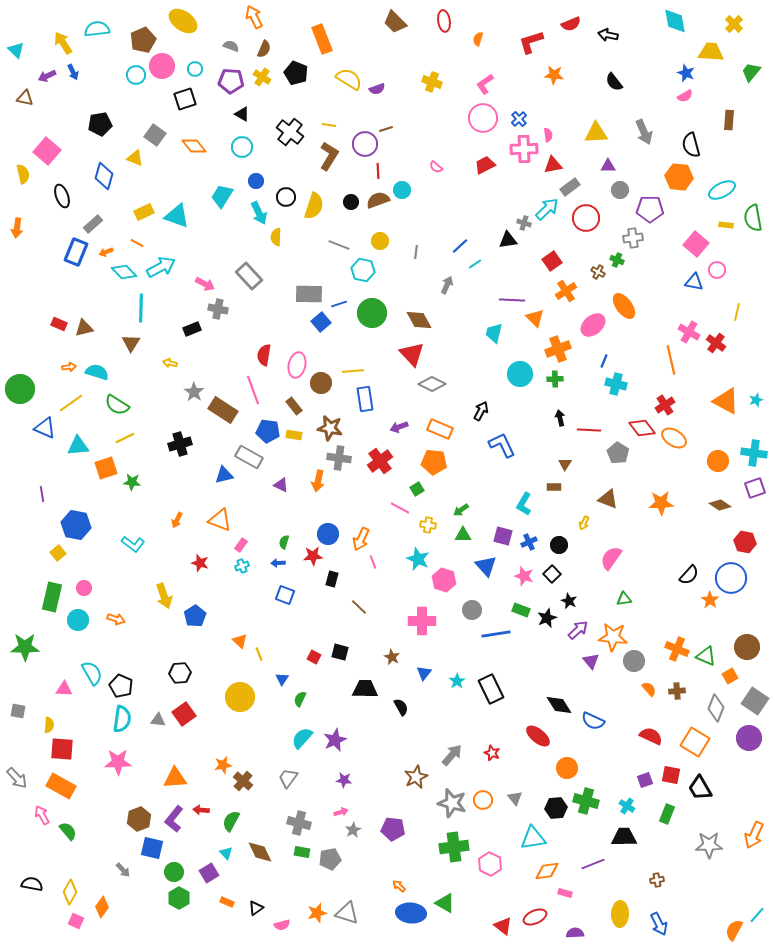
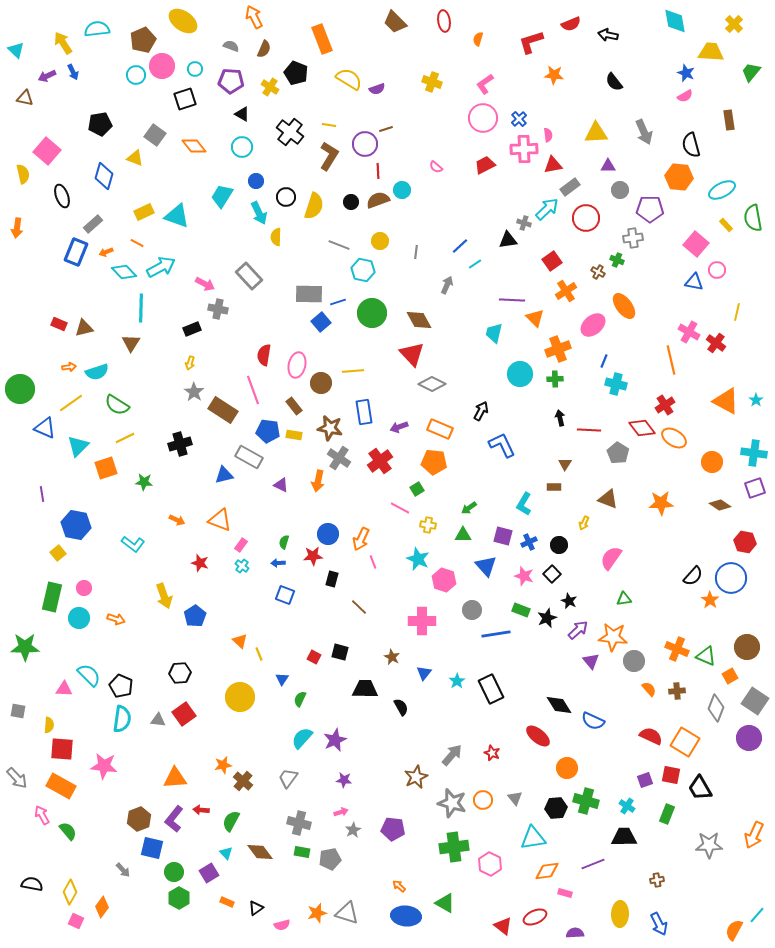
yellow cross at (262, 77): moved 8 px right, 10 px down
brown rectangle at (729, 120): rotated 12 degrees counterclockwise
yellow rectangle at (726, 225): rotated 40 degrees clockwise
blue line at (339, 304): moved 1 px left, 2 px up
yellow arrow at (170, 363): moved 20 px right; rotated 88 degrees counterclockwise
cyan semicircle at (97, 372): rotated 145 degrees clockwise
blue rectangle at (365, 399): moved 1 px left, 13 px down
cyan star at (756, 400): rotated 16 degrees counterclockwise
cyan triangle at (78, 446): rotated 40 degrees counterclockwise
gray cross at (339, 458): rotated 25 degrees clockwise
orange circle at (718, 461): moved 6 px left, 1 px down
green star at (132, 482): moved 12 px right
green arrow at (461, 510): moved 8 px right, 2 px up
orange arrow at (177, 520): rotated 91 degrees counterclockwise
cyan cross at (242, 566): rotated 32 degrees counterclockwise
black semicircle at (689, 575): moved 4 px right, 1 px down
cyan circle at (78, 620): moved 1 px right, 2 px up
cyan semicircle at (92, 673): moved 3 px left, 2 px down; rotated 15 degrees counterclockwise
orange square at (695, 742): moved 10 px left
pink star at (118, 762): moved 14 px left, 4 px down; rotated 8 degrees clockwise
brown diamond at (260, 852): rotated 12 degrees counterclockwise
blue ellipse at (411, 913): moved 5 px left, 3 px down
